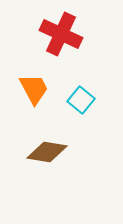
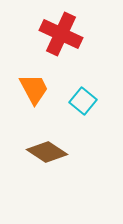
cyan square: moved 2 px right, 1 px down
brown diamond: rotated 24 degrees clockwise
